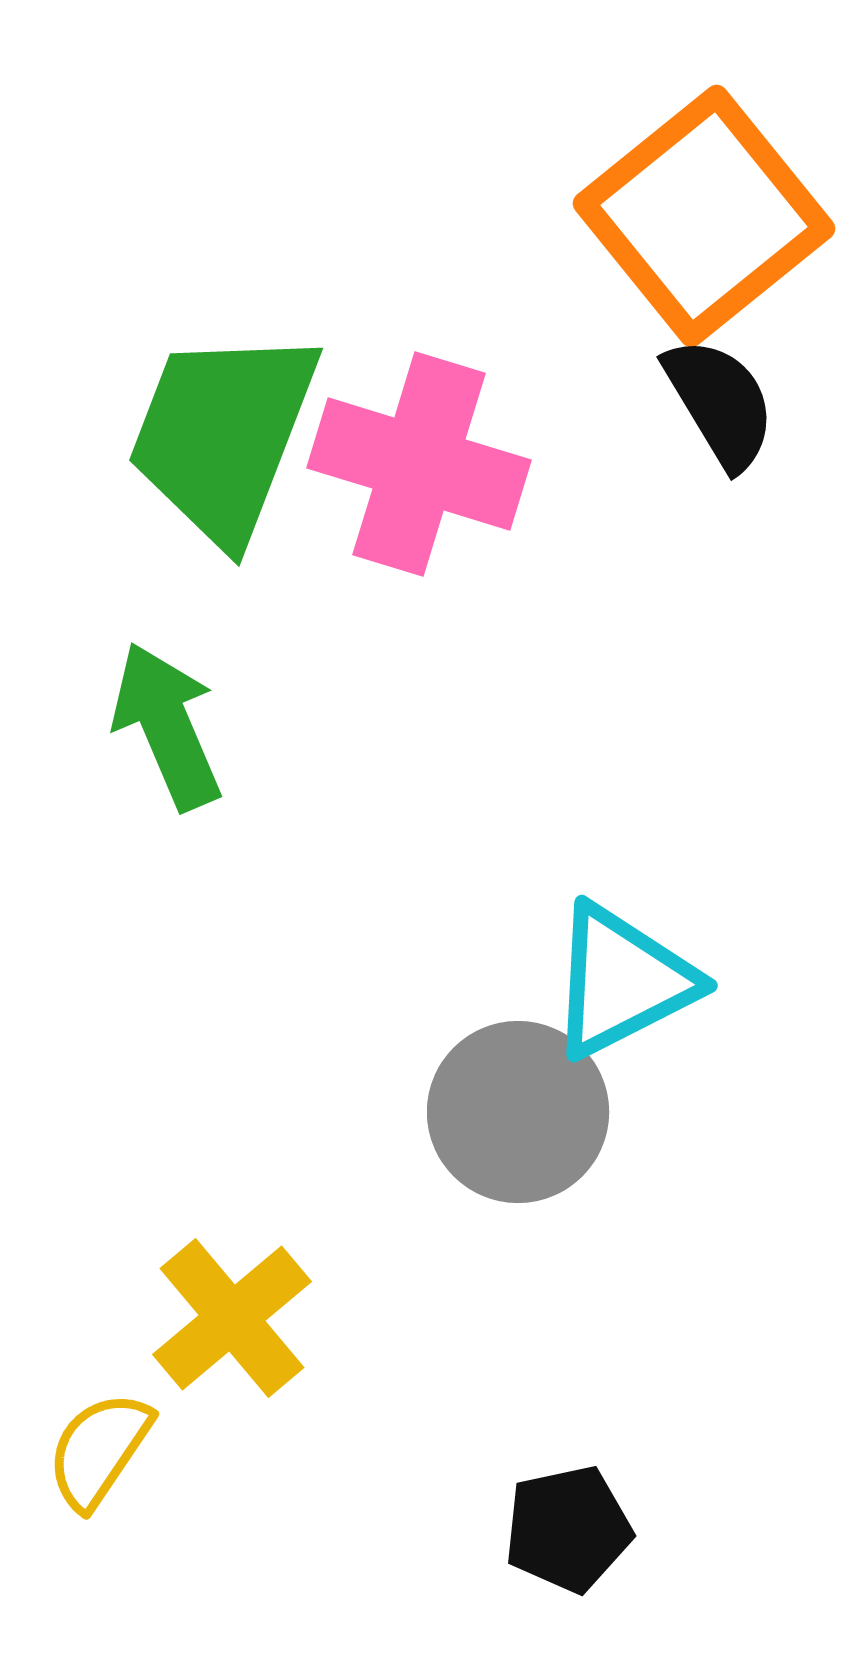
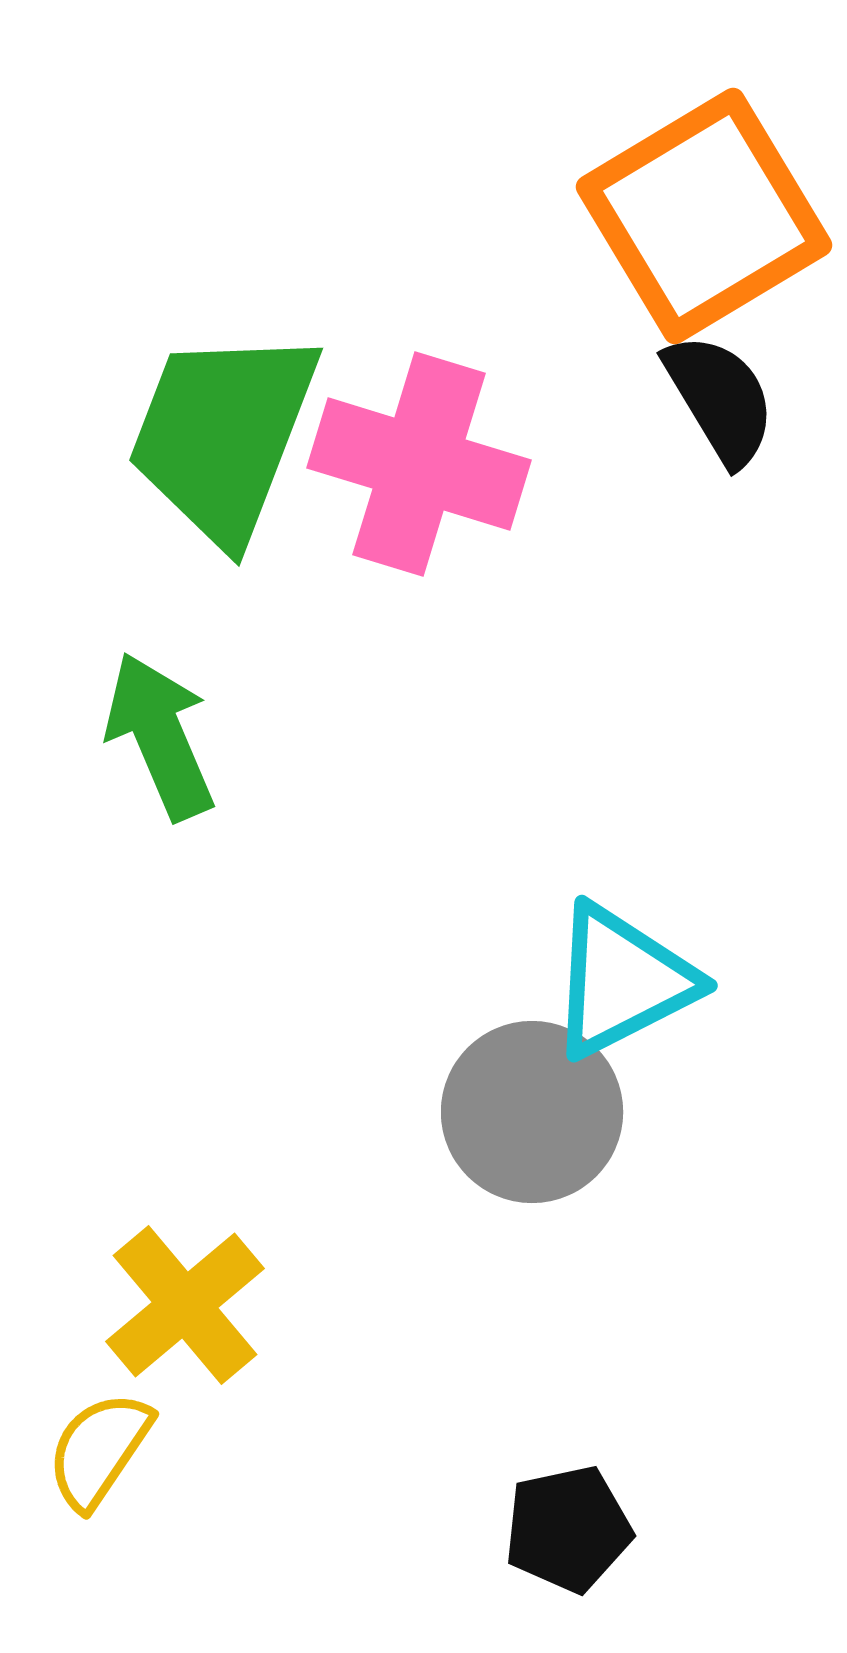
orange square: rotated 8 degrees clockwise
black semicircle: moved 4 px up
green arrow: moved 7 px left, 10 px down
gray circle: moved 14 px right
yellow cross: moved 47 px left, 13 px up
